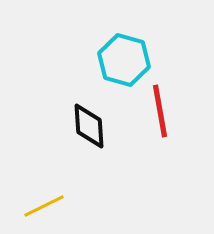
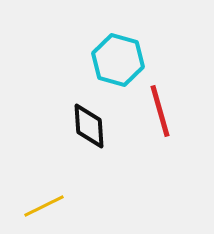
cyan hexagon: moved 6 px left
red line: rotated 6 degrees counterclockwise
